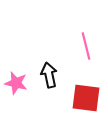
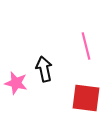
black arrow: moved 5 px left, 6 px up
